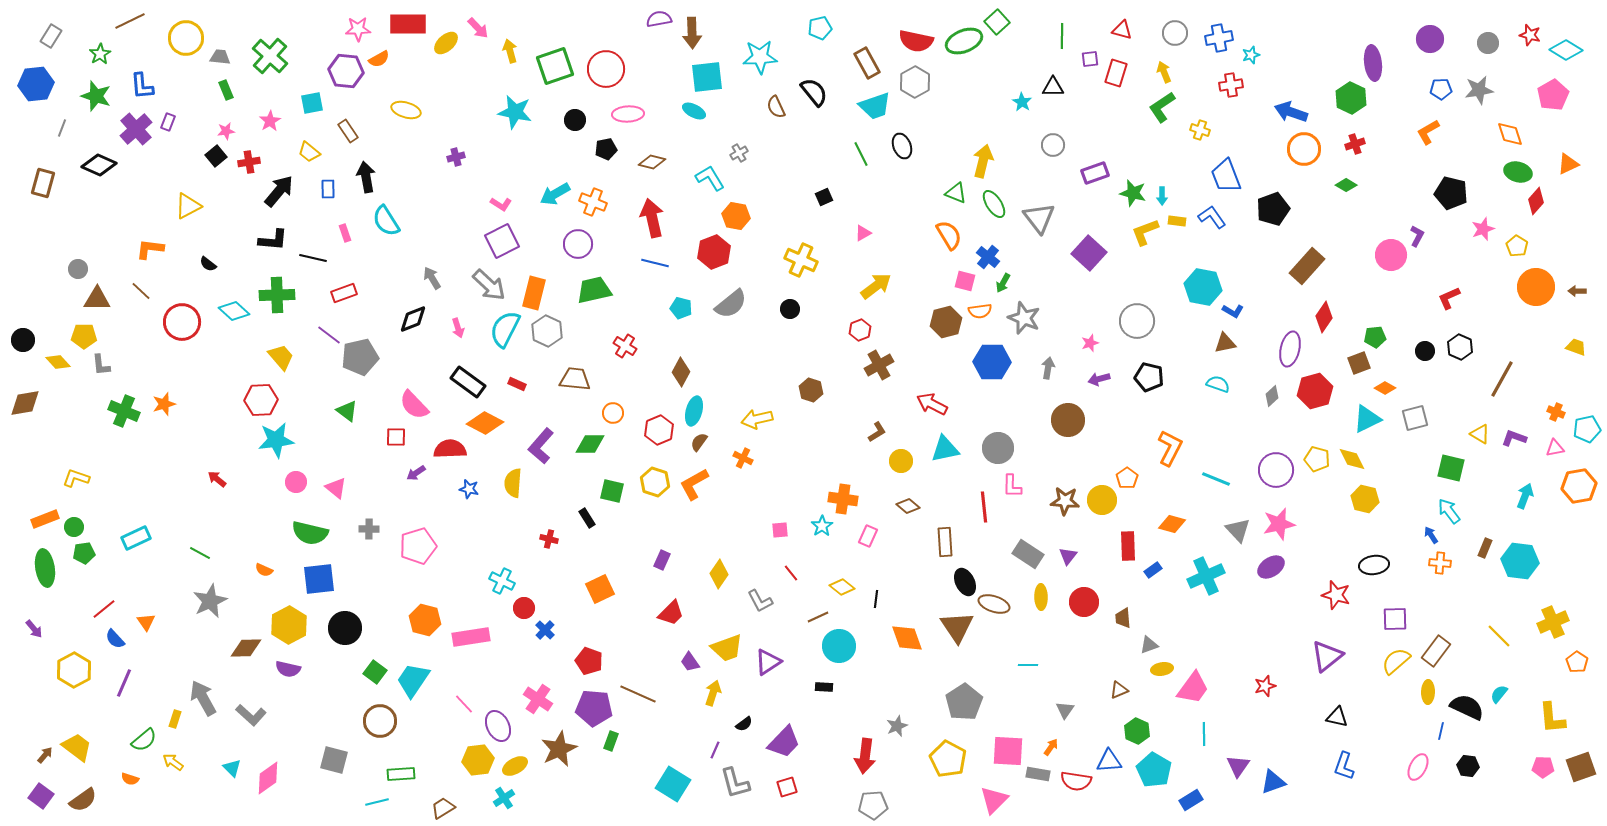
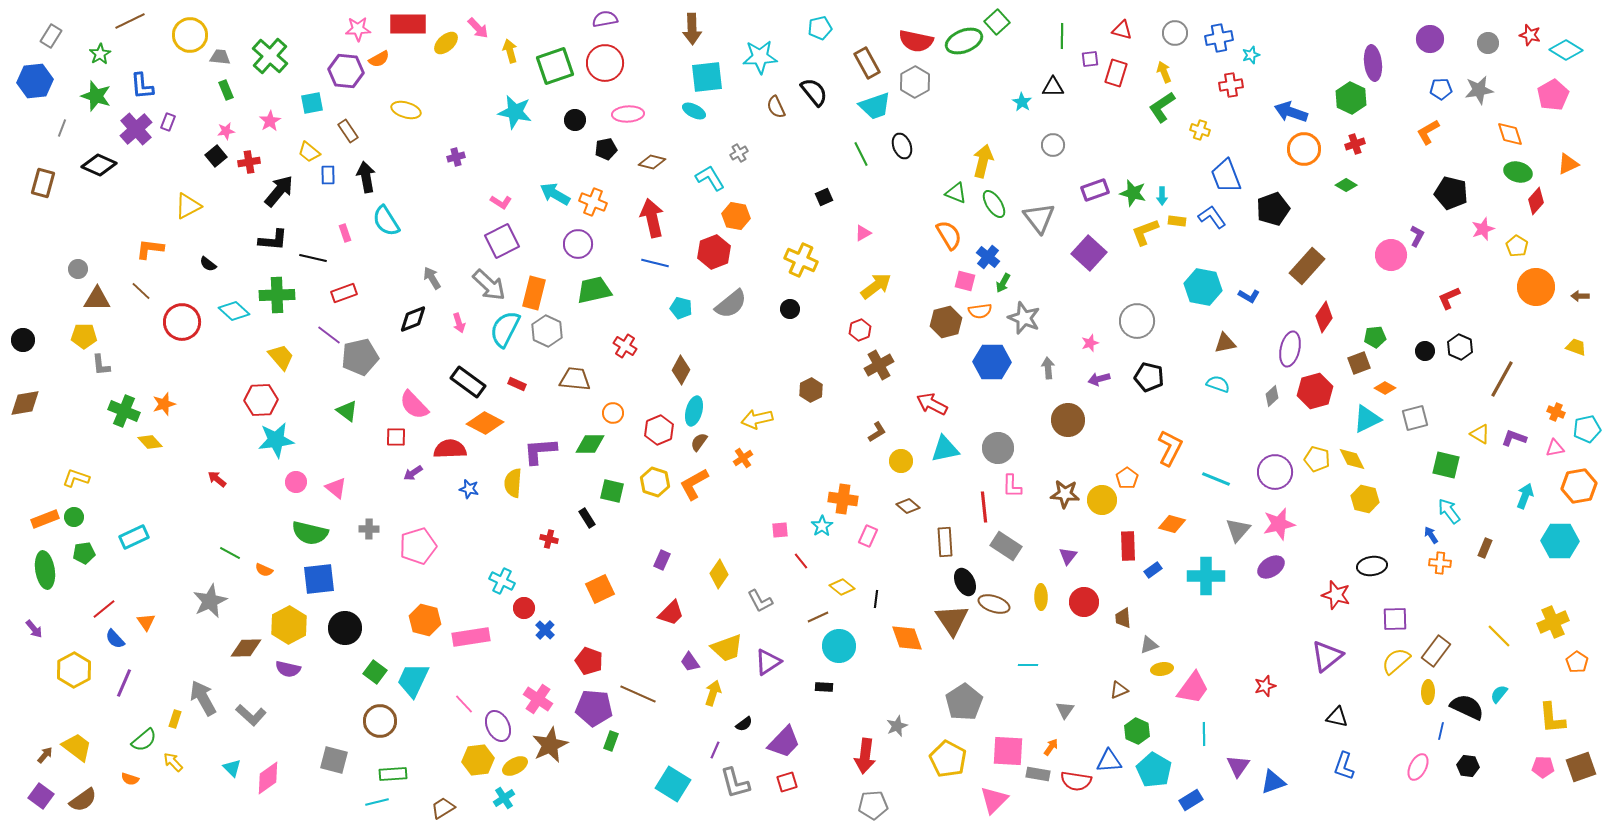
purple semicircle at (659, 19): moved 54 px left
brown arrow at (692, 33): moved 4 px up
yellow circle at (186, 38): moved 4 px right, 3 px up
red circle at (606, 69): moved 1 px left, 6 px up
blue hexagon at (36, 84): moved 1 px left, 3 px up
purple rectangle at (1095, 173): moved 17 px down
blue rectangle at (328, 189): moved 14 px up
cyan arrow at (555, 194): rotated 60 degrees clockwise
pink L-shape at (501, 204): moved 2 px up
brown arrow at (1577, 291): moved 3 px right, 5 px down
blue L-shape at (1233, 311): moved 16 px right, 15 px up
pink arrow at (458, 328): moved 1 px right, 5 px up
yellow diamond at (58, 362): moved 92 px right, 80 px down
gray arrow at (1048, 368): rotated 15 degrees counterclockwise
brown diamond at (681, 372): moved 2 px up
brown hexagon at (811, 390): rotated 15 degrees clockwise
purple L-shape at (541, 446): moved 1 px left, 5 px down; rotated 45 degrees clockwise
orange cross at (743, 458): rotated 30 degrees clockwise
green square at (1451, 468): moved 5 px left, 3 px up
purple circle at (1276, 470): moved 1 px left, 2 px down
purple arrow at (416, 473): moved 3 px left
brown star at (1065, 501): moved 7 px up
green circle at (74, 527): moved 10 px up
gray triangle at (1238, 530): rotated 24 degrees clockwise
cyan rectangle at (136, 538): moved 2 px left, 1 px up
green line at (200, 553): moved 30 px right
gray rectangle at (1028, 554): moved 22 px left, 8 px up
cyan hexagon at (1520, 561): moved 40 px right, 20 px up; rotated 6 degrees counterclockwise
black ellipse at (1374, 565): moved 2 px left, 1 px down
green ellipse at (45, 568): moved 2 px down
red line at (791, 573): moved 10 px right, 12 px up
cyan cross at (1206, 576): rotated 24 degrees clockwise
brown triangle at (957, 627): moved 5 px left, 7 px up
cyan trapezoid at (413, 680): rotated 9 degrees counterclockwise
brown star at (559, 749): moved 9 px left, 4 px up
yellow arrow at (173, 762): rotated 10 degrees clockwise
green rectangle at (401, 774): moved 8 px left
red square at (787, 787): moved 5 px up
